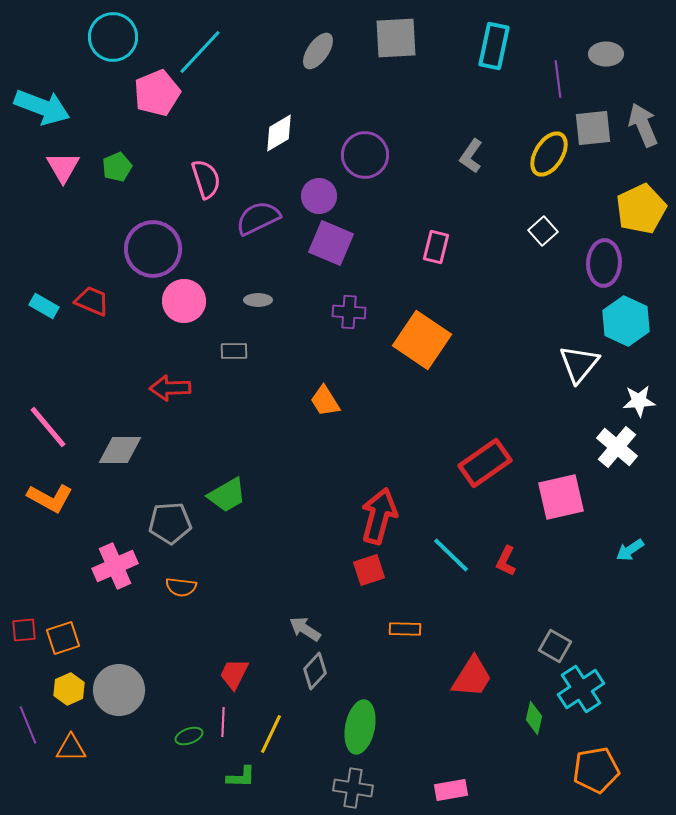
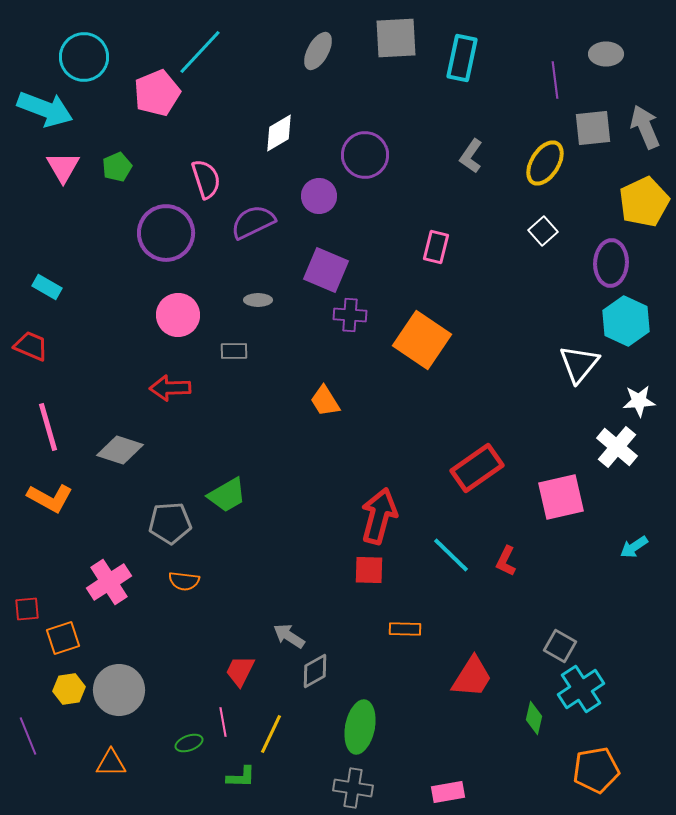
cyan circle at (113, 37): moved 29 px left, 20 px down
cyan rectangle at (494, 46): moved 32 px left, 12 px down
gray ellipse at (318, 51): rotated 6 degrees counterclockwise
purple line at (558, 79): moved 3 px left, 1 px down
cyan arrow at (42, 107): moved 3 px right, 2 px down
gray arrow at (643, 125): moved 2 px right, 2 px down
yellow ellipse at (549, 154): moved 4 px left, 9 px down
yellow pentagon at (641, 209): moved 3 px right, 7 px up
purple semicircle at (258, 218): moved 5 px left, 4 px down
purple square at (331, 243): moved 5 px left, 27 px down
purple circle at (153, 249): moved 13 px right, 16 px up
purple ellipse at (604, 263): moved 7 px right
red trapezoid at (92, 301): moved 61 px left, 45 px down
pink circle at (184, 301): moved 6 px left, 14 px down
cyan rectangle at (44, 306): moved 3 px right, 19 px up
purple cross at (349, 312): moved 1 px right, 3 px down
pink line at (48, 427): rotated 24 degrees clockwise
gray diamond at (120, 450): rotated 18 degrees clockwise
red rectangle at (485, 463): moved 8 px left, 5 px down
cyan arrow at (630, 550): moved 4 px right, 3 px up
pink cross at (115, 566): moved 6 px left, 16 px down; rotated 9 degrees counterclockwise
red square at (369, 570): rotated 20 degrees clockwise
orange semicircle at (181, 587): moved 3 px right, 6 px up
gray arrow at (305, 629): moved 16 px left, 7 px down
red square at (24, 630): moved 3 px right, 21 px up
gray square at (555, 646): moved 5 px right
gray diamond at (315, 671): rotated 18 degrees clockwise
red trapezoid at (234, 674): moved 6 px right, 3 px up
yellow hexagon at (69, 689): rotated 16 degrees clockwise
pink line at (223, 722): rotated 12 degrees counterclockwise
purple line at (28, 725): moved 11 px down
green ellipse at (189, 736): moved 7 px down
orange triangle at (71, 748): moved 40 px right, 15 px down
pink rectangle at (451, 790): moved 3 px left, 2 px down
